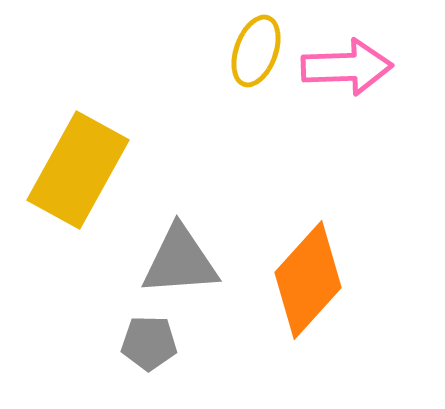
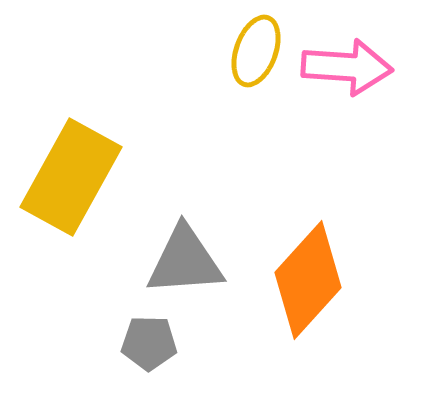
pink arrow: rotated 6 degrees clockwise
yellow rectangle: moved 7 px left, 7 px down
gray triangle: moved 5 px right
